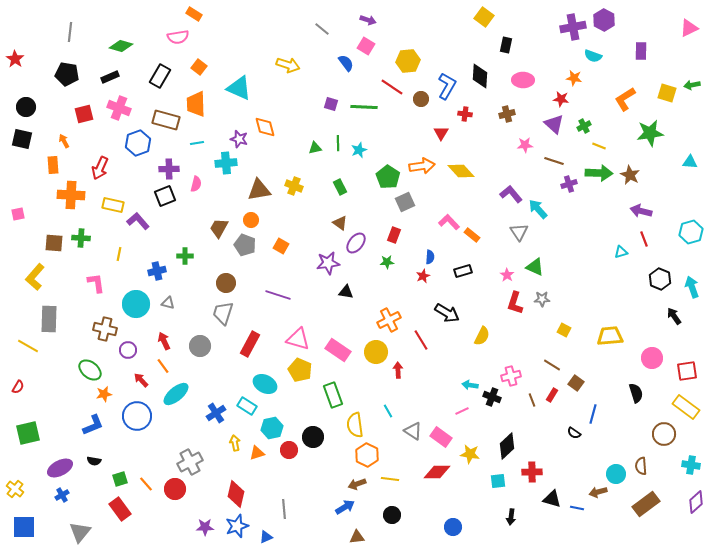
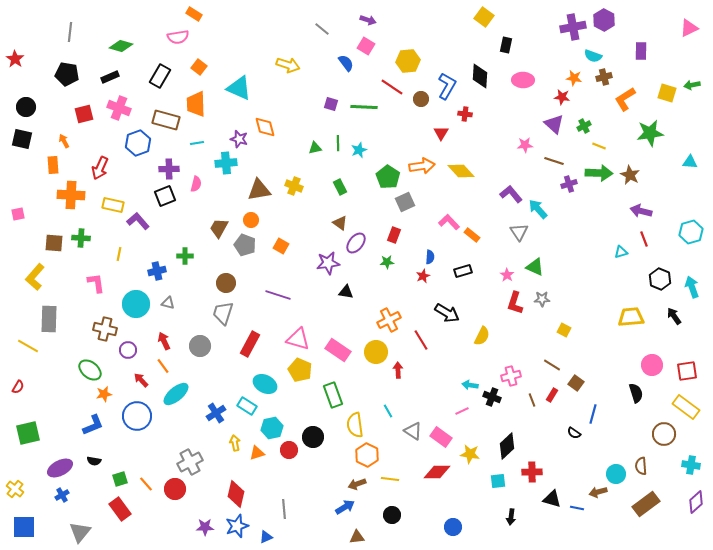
red star at (561, 99): moved 1 px right, 2 px up
brown cross at (507, 114): moved 97 px right, 37 px up
yellow trapezoid at (610, 336): moved 21 px right, 19 px up
pink circle at (652, 358): moved 7 px down
